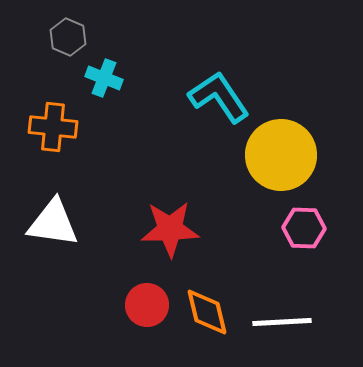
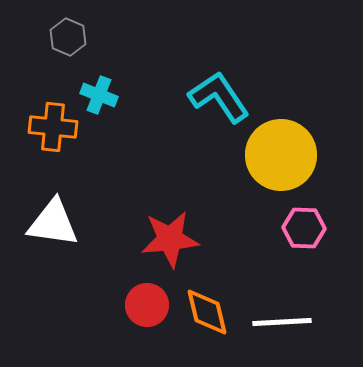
cyan cross: moved 5 px left, 17 px down
red star: moved 10 px down; rotated 4 degrees counterclockwise
